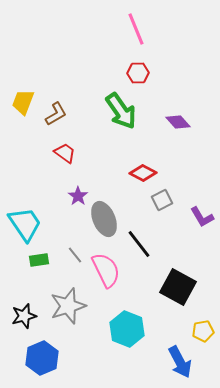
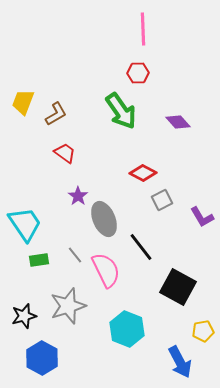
pink line: moved 7 px right; rotated 20 degrees clockwise
black line: moved 2 px right, 3 px down
blue hexagon: rotated 8 degrees counterclockwise
